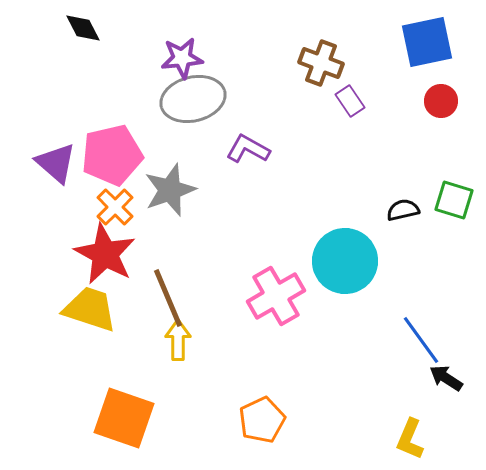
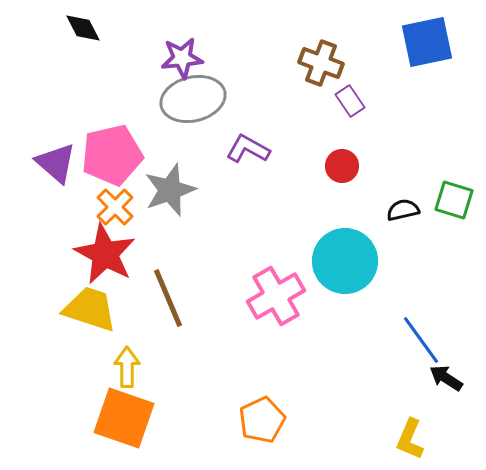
red circle: moved 99 px left, 65 px down
yellow arrow: moved 51 px left, 27 px down
